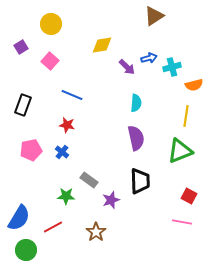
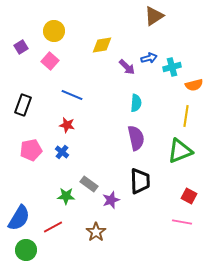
yellow circle: moved 3 px right, 7 px down
gray rectangle: moved 4 px down
